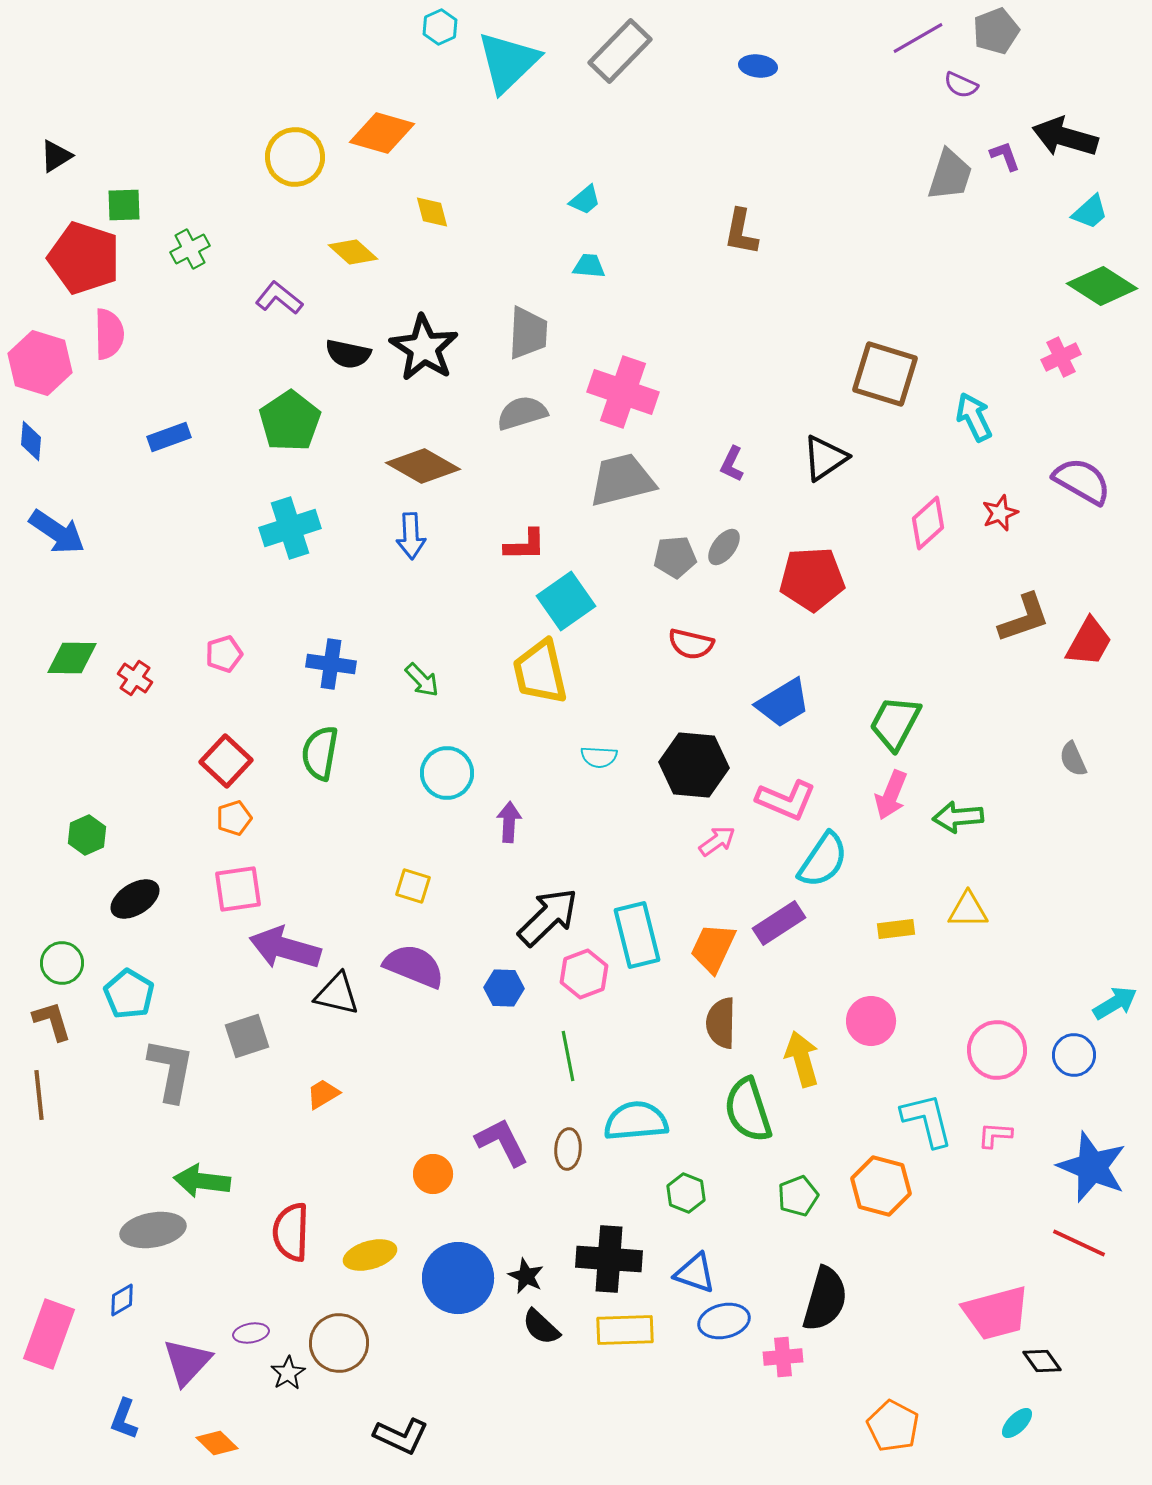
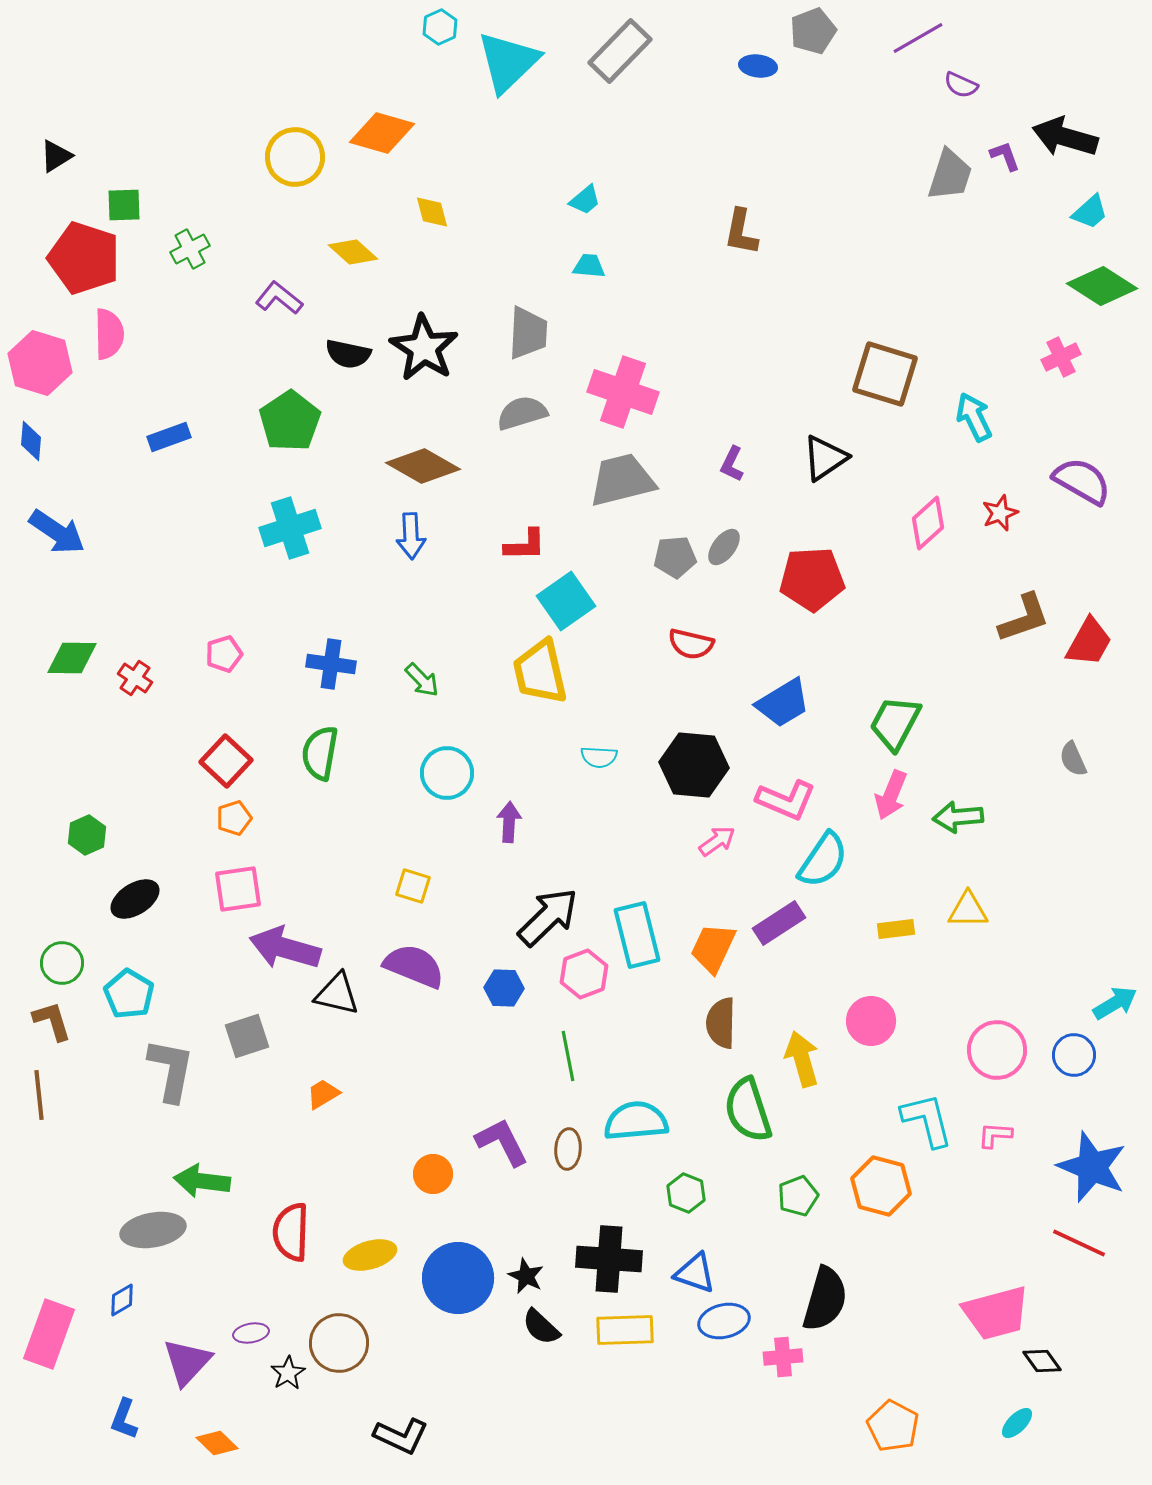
gray pentagon at (996, 31): moved 183 px left
